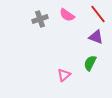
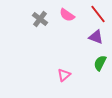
gray cross: rotated 35 degrees counterclockwise
green semicircle: moved 10 px right
